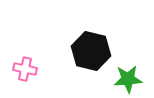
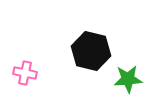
pink cross: moved 4 px down
